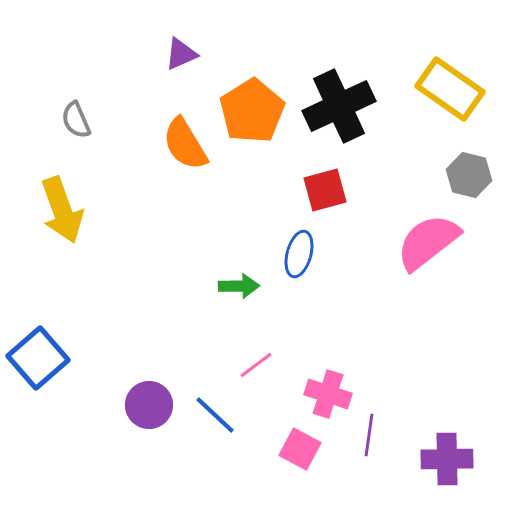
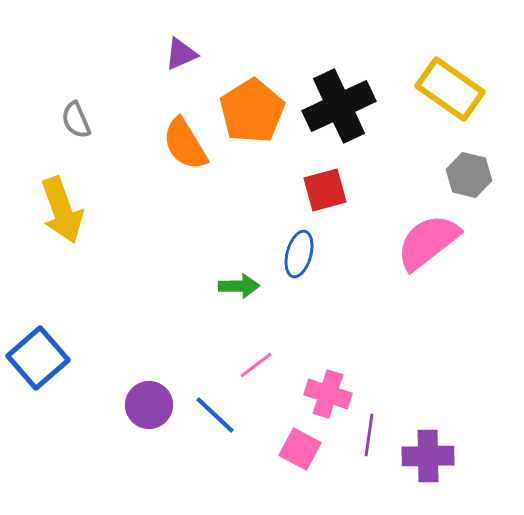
purple cross: moved 19 px left, 3 px up
